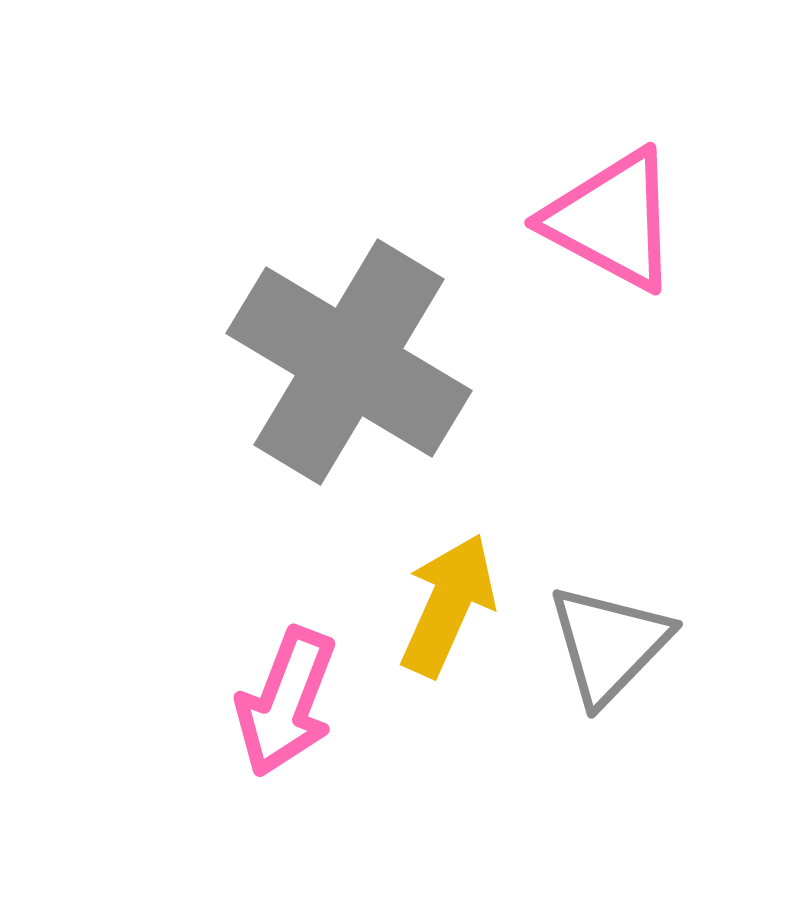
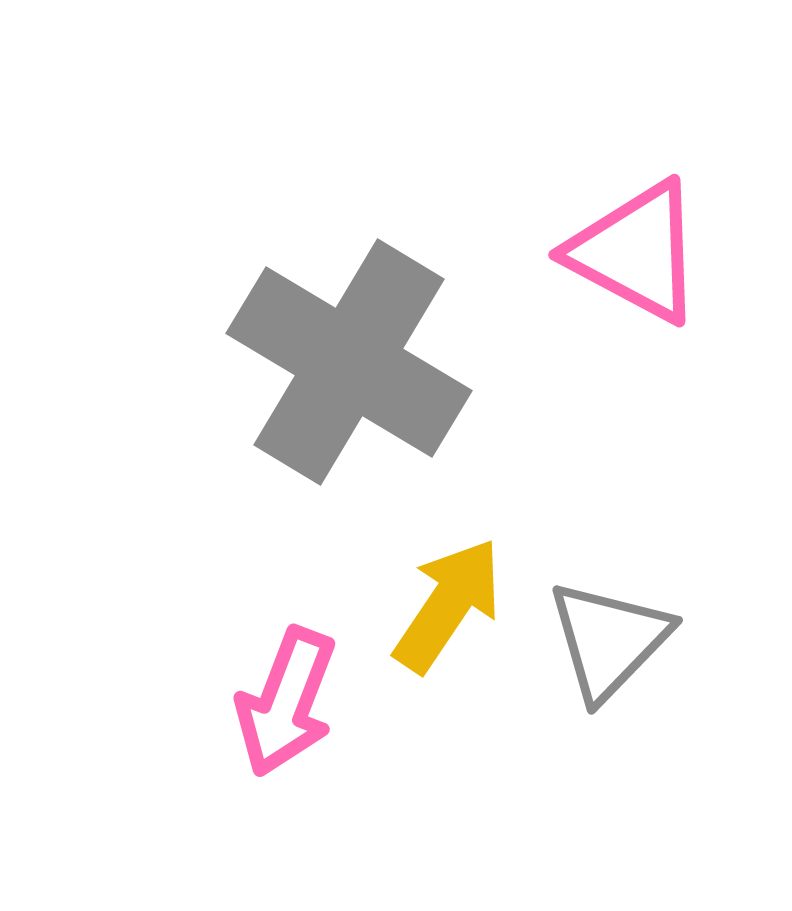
pink triangle: moved 24 px right, 32 px down
yellow arrow: rotated 10 degrees clockwise
gray triangle: moved 4 px up
